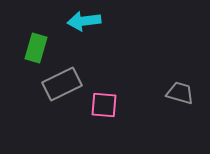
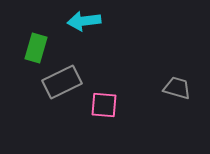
gray rectangle: moved 2 px up
gray trapezoid: moved 3 px left, 5 px up
